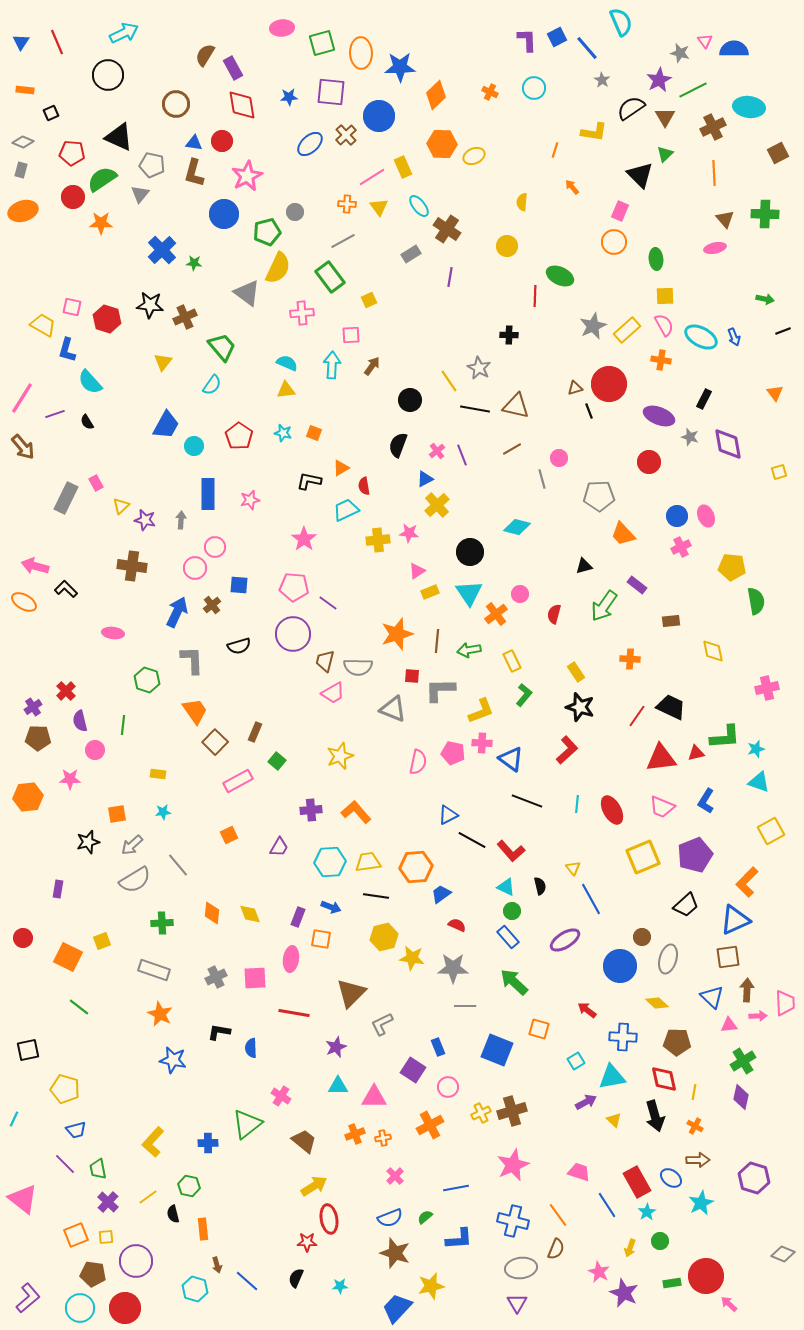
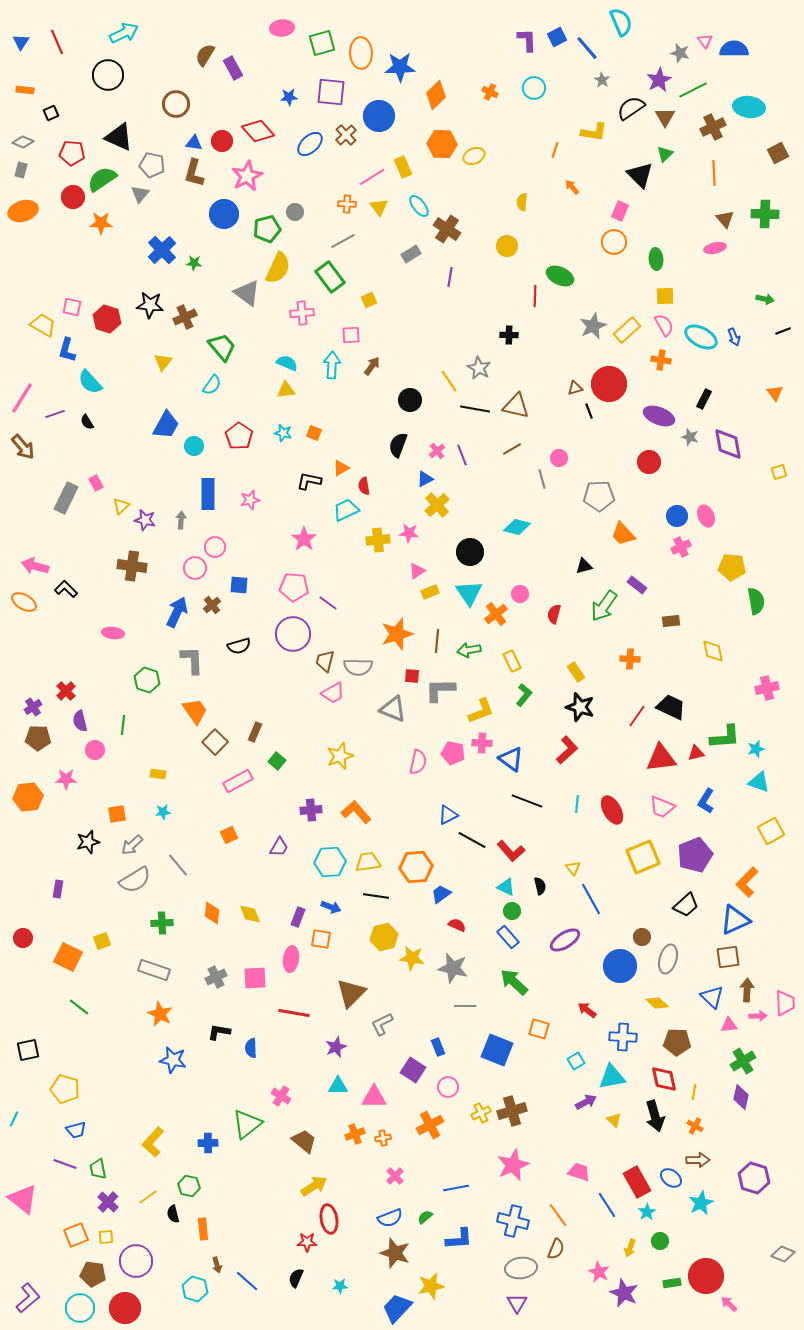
red diamond at (242, 105): moved 16 px right, 26 px down; rotated 32 degrees counterclockwise
green pentagon at (267, 232): moved 3 px up
pink star at (70, 779): moved 4 px left
gray star at (453, 968): rotated 12 degrees clockwise
purple line at (65, 1164): rotated 25 degrees counterclockwise
